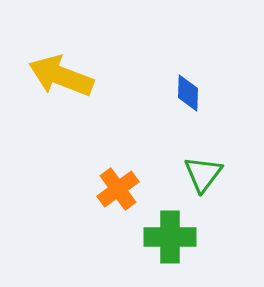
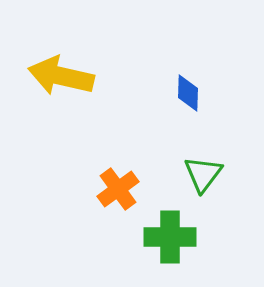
yellow arrow: rotated 8 degrees counterclockwise
